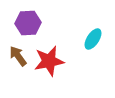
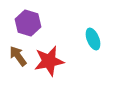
purple hexagon: rotated 20 degrees clockwise
cyan ellipse: rotated 55 degrees counterclockwise
